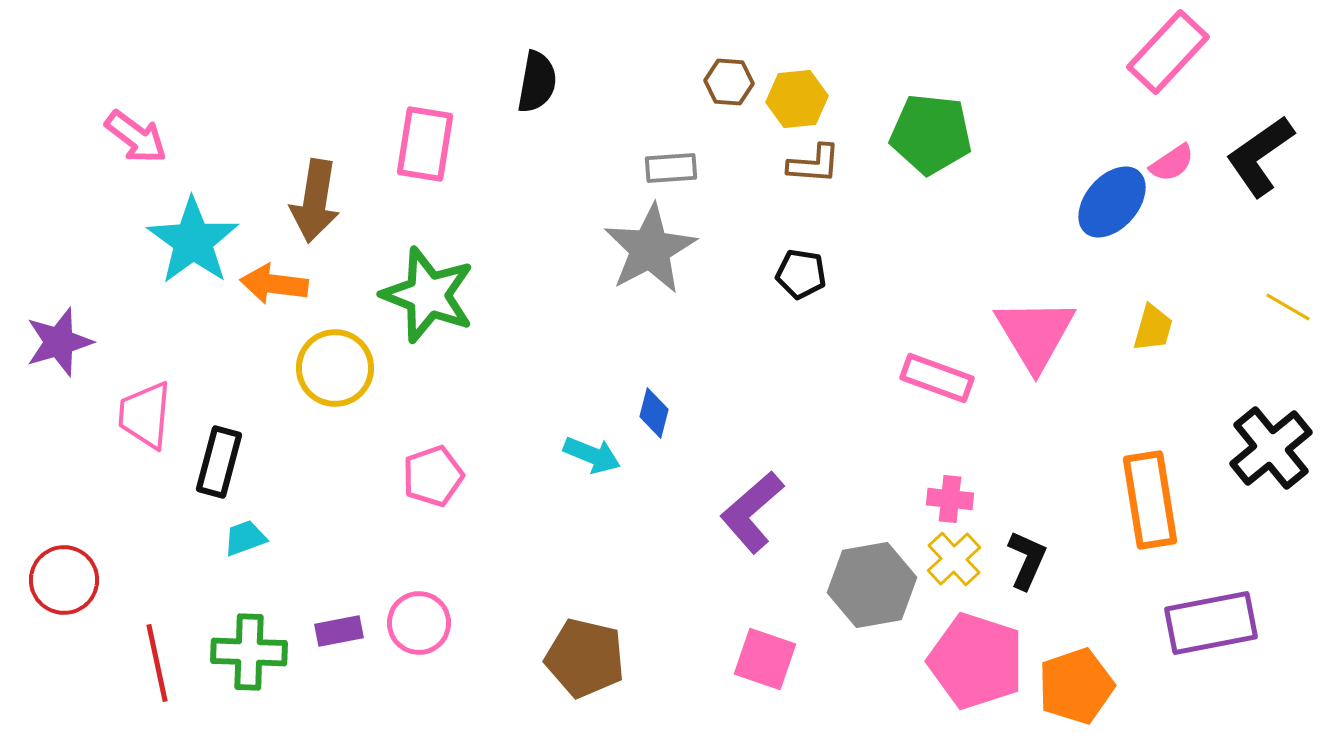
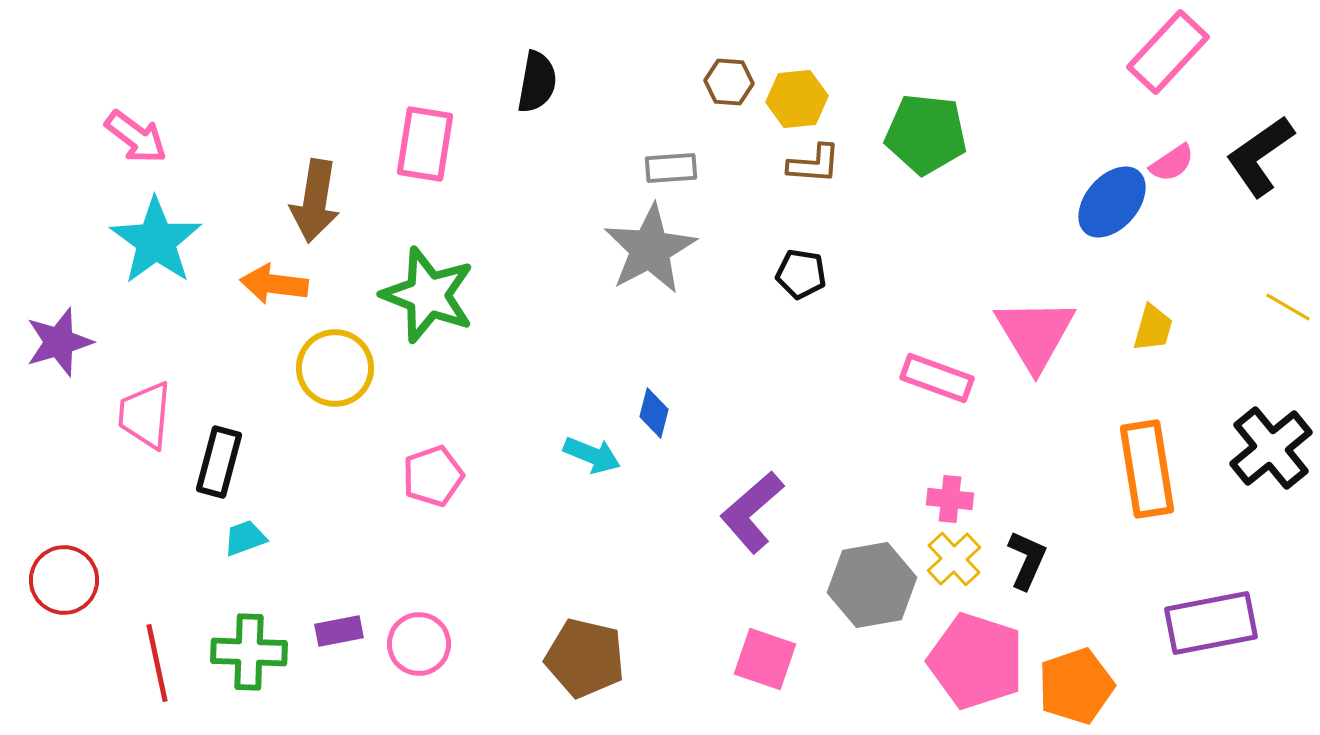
green pentagon at (931, 134): moved 5 px left
cyan star at (193, 241): moved 37 px left
orange rectangle at (1150, 500): moved 3 px left, 31 px up
pink circle at (419, 623): moved 21 px down
